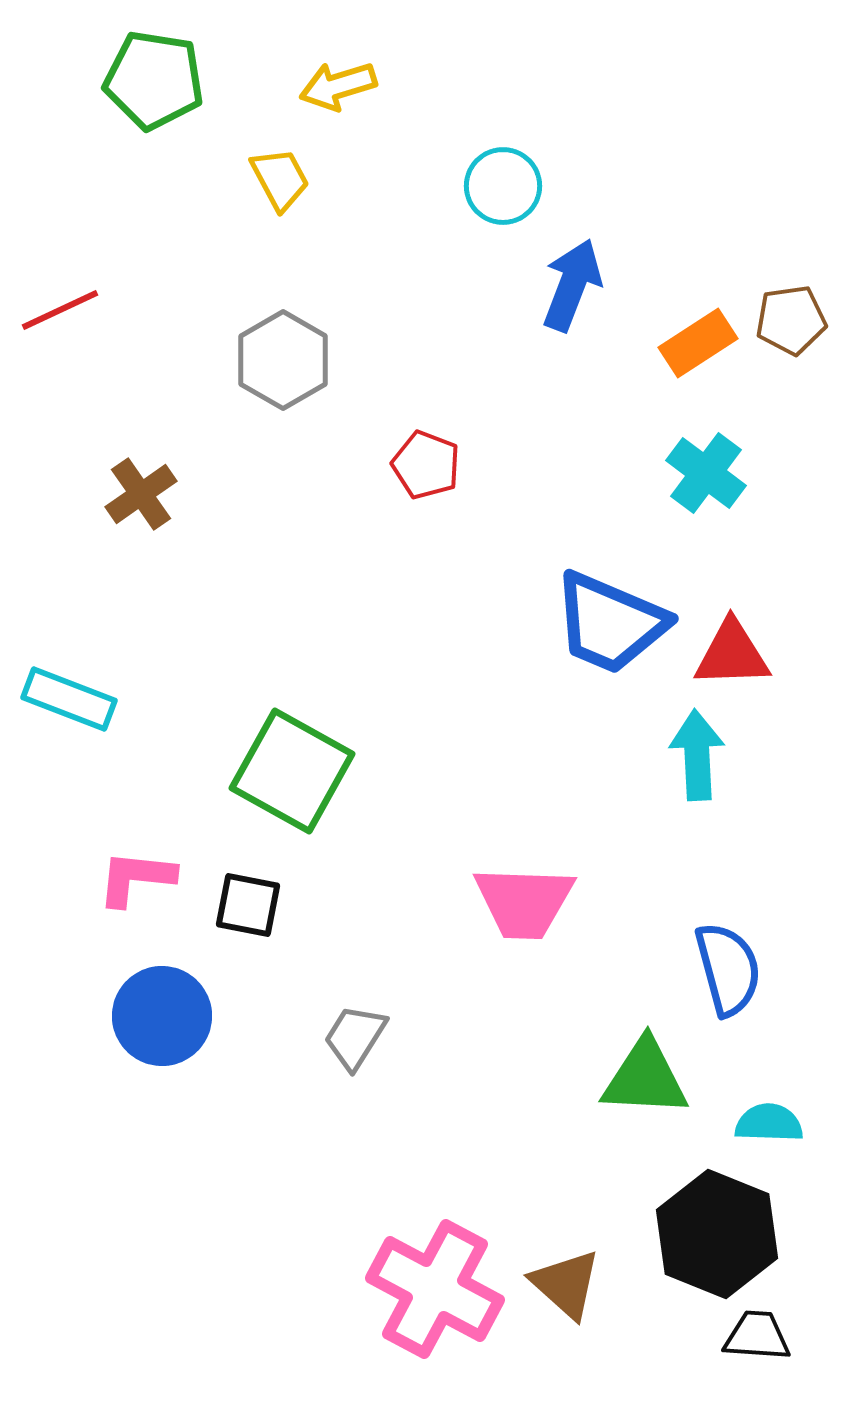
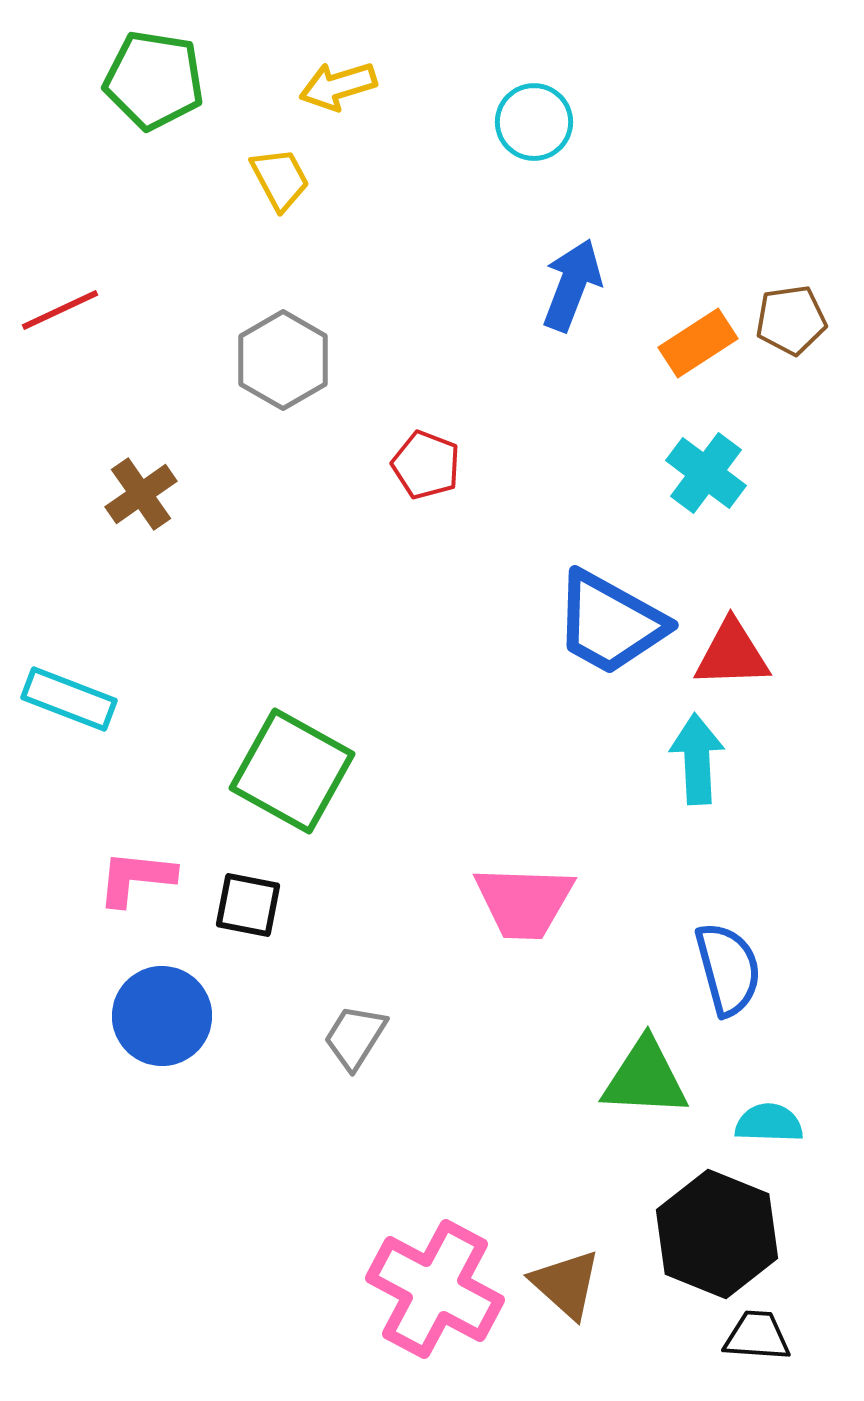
cyan circle: moved 31 px right, 64 px up
blue trapezoid: rotated 6 degrees clockwise
cyan arrow: moved 4 px down
